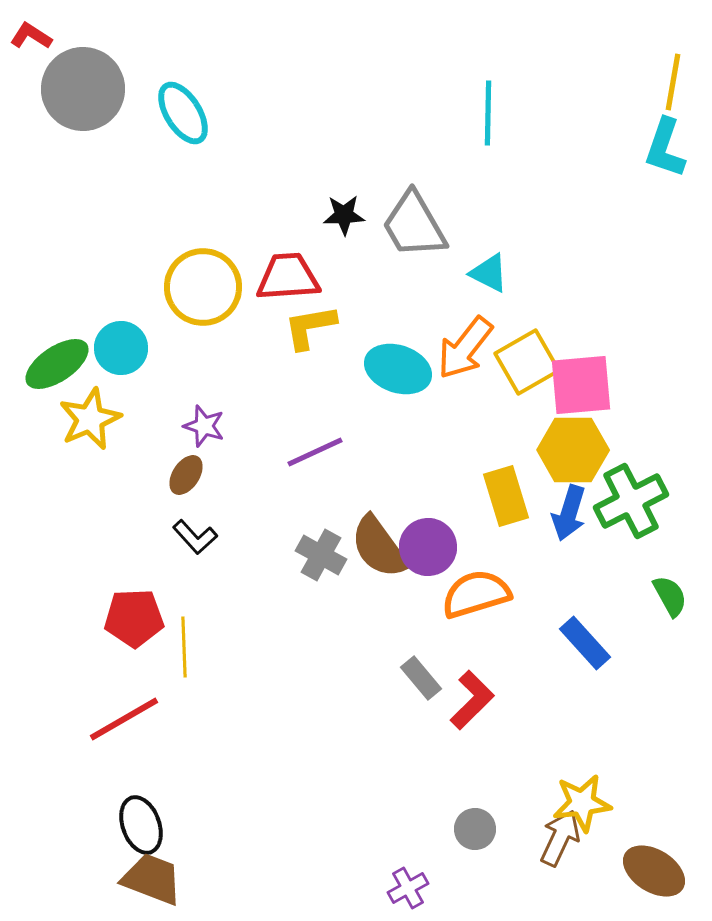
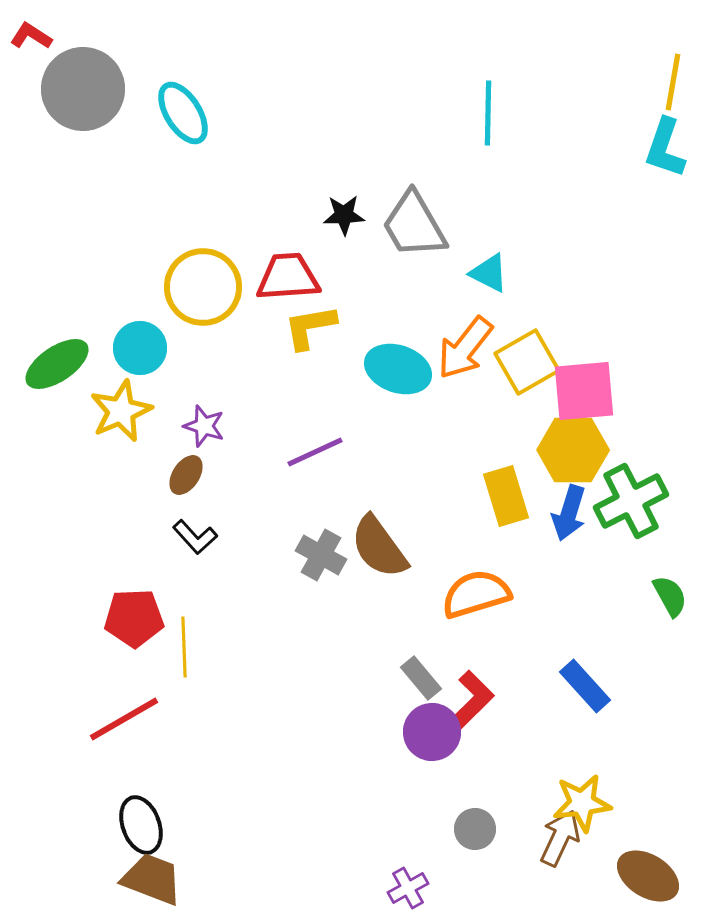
cyan circle at (121, 348): moved 19 px right
pink square at (581, 385): moved 3 px right, 6 px down
yellow star at (90, 419): moved 31 px right, 8 px up
purple circle at (428, 547): moved 4 px right, 185 px down
blue rectangle at (585, 643): moved 43 px down
brown ellipse at (654, 871): moved 6 px left, 5 px down
